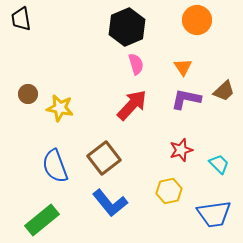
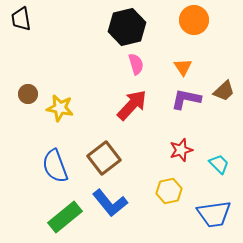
orange circle: moved 3 px left
black hexagon: rotated 9 degrees clockwise
green rectangle: moved 23 px right, 3 px up
